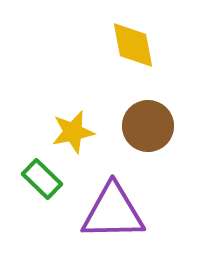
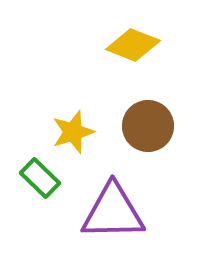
yellow diamond: rotated 58 degrees counterclockwise
yellow star: rotated 6 degrees counterclockwise
green rectangle: moved 2 px left, 1 px up
